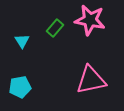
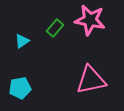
cyan triangle: rotated 28 degrees clockwise
cyan pentagon: moved 1 px down
